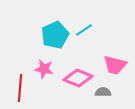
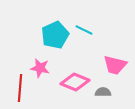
cyan line: rotated 60 degrees clockwise
pink star: moved 4 px left, 1 px up
pink diamond: moved 3 px left, 4 px down
